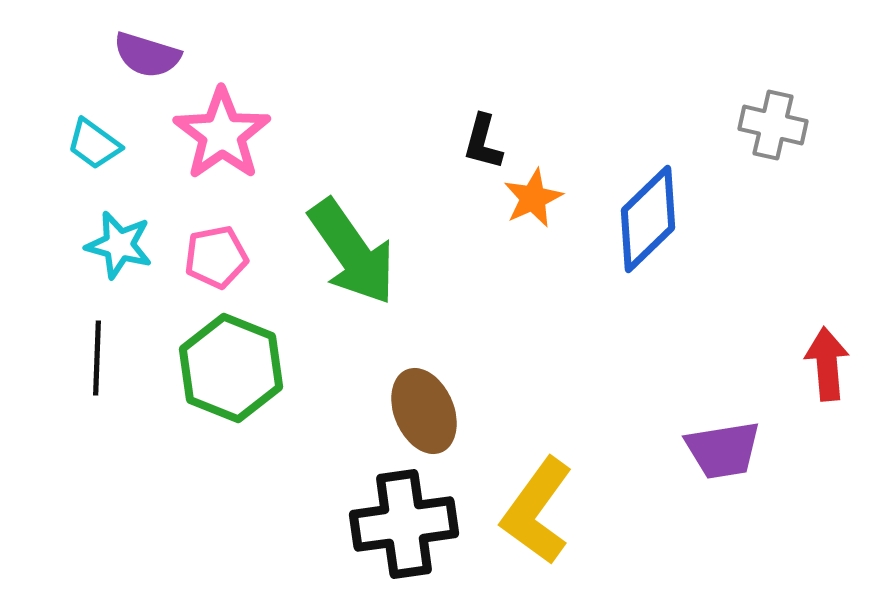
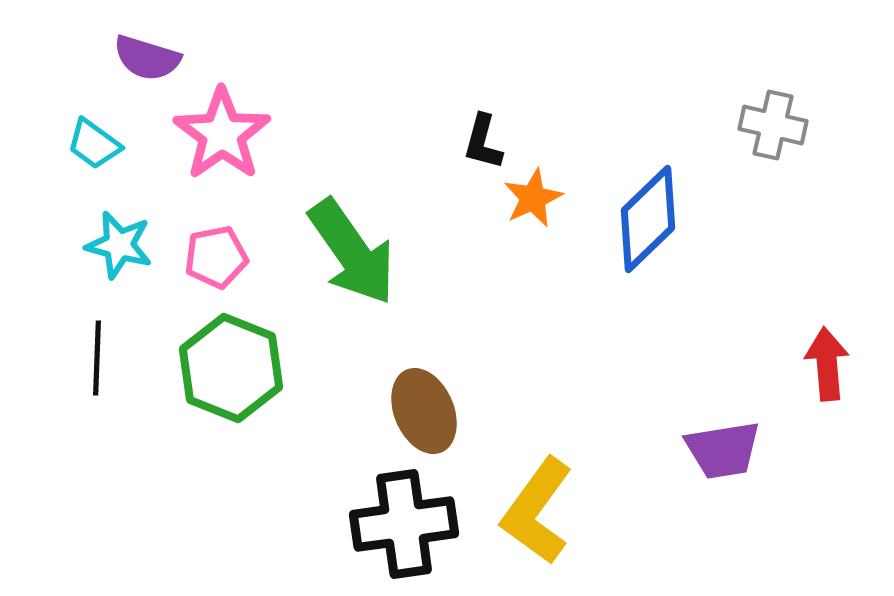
purple semicircle: moved 3 px down
